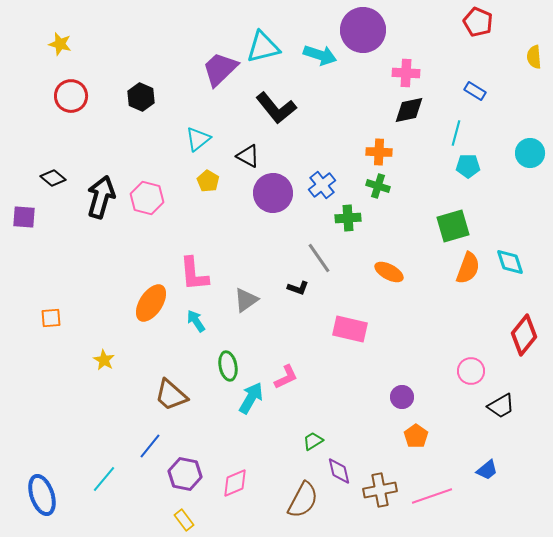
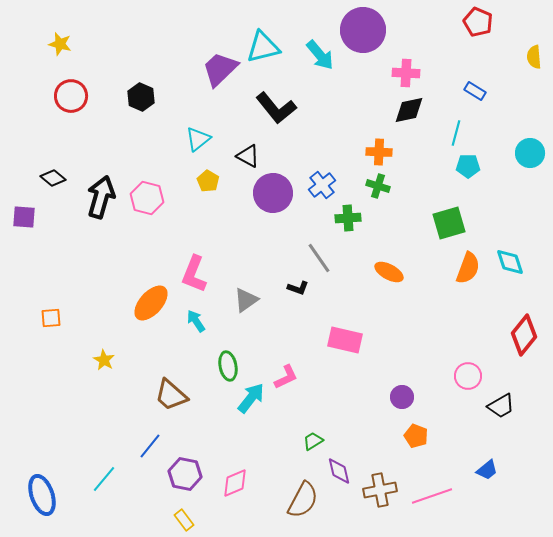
cyan arrow at (320, 55): rotated 32 degrees clockwise
green square at (453, 226): moved 4 px left, 3 px up
pink L-shape at (194, 274): rotated 27 degrees clockwise
orange ellipse at (151, 303): rotated 9 degrees clockwise
pink rectangle at (350, 329): moved 5 px left, 11 px down
pink circle at (471, 371): moved 3 px left, 5 px down
cyan arrow at (251, 398): rotated 8 degrees clockwise
orange pentagon at (416, 436): rotated 15 degrees counterclockwise
